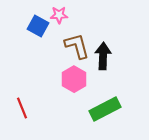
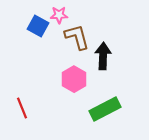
brown L-shape: moved 9 px up
